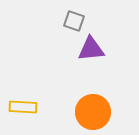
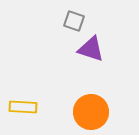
purple triangle: rotated 24 degrees clockwise
orange circle: moved 2 px left
